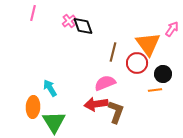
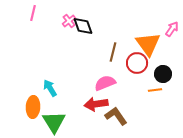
brown L-shape: moved 4 px down; rotated 55 degrees counterclockwise
